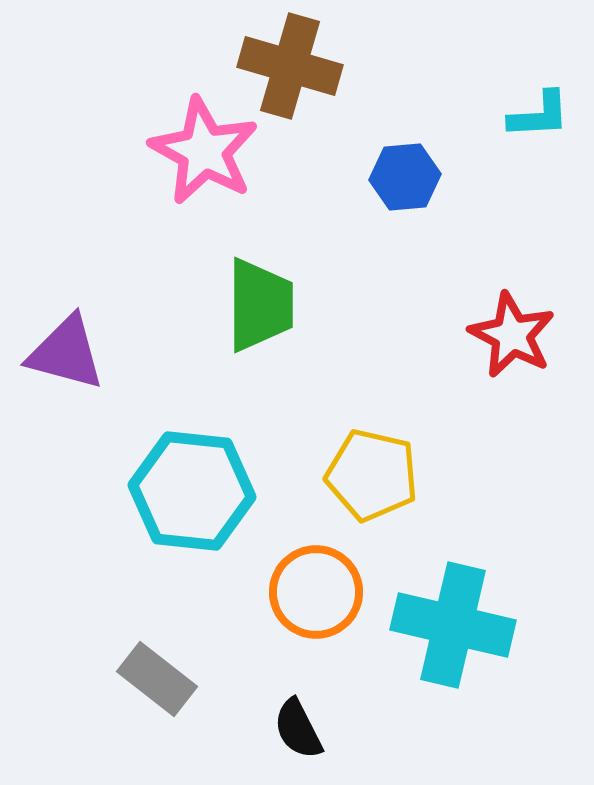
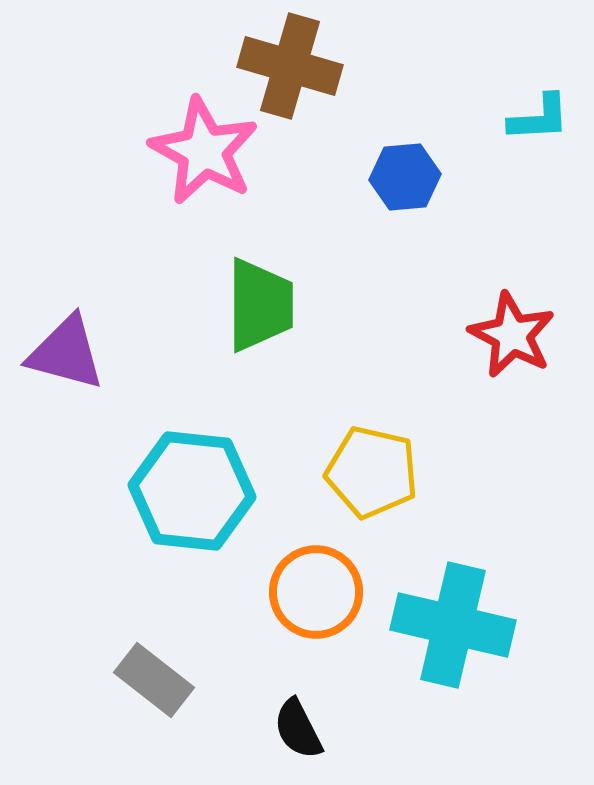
cyan L-shape: moved 3 px down
yellow pentagon: moved 3 px up
gray rectangle: moved 3 px left, 1 px down
